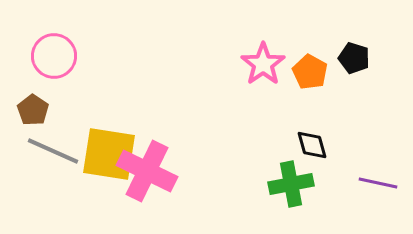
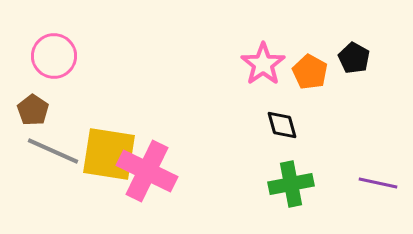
black pentagon: rotated 12 degrees clockwise
black diamond: moved 30 px left, 20 px up
